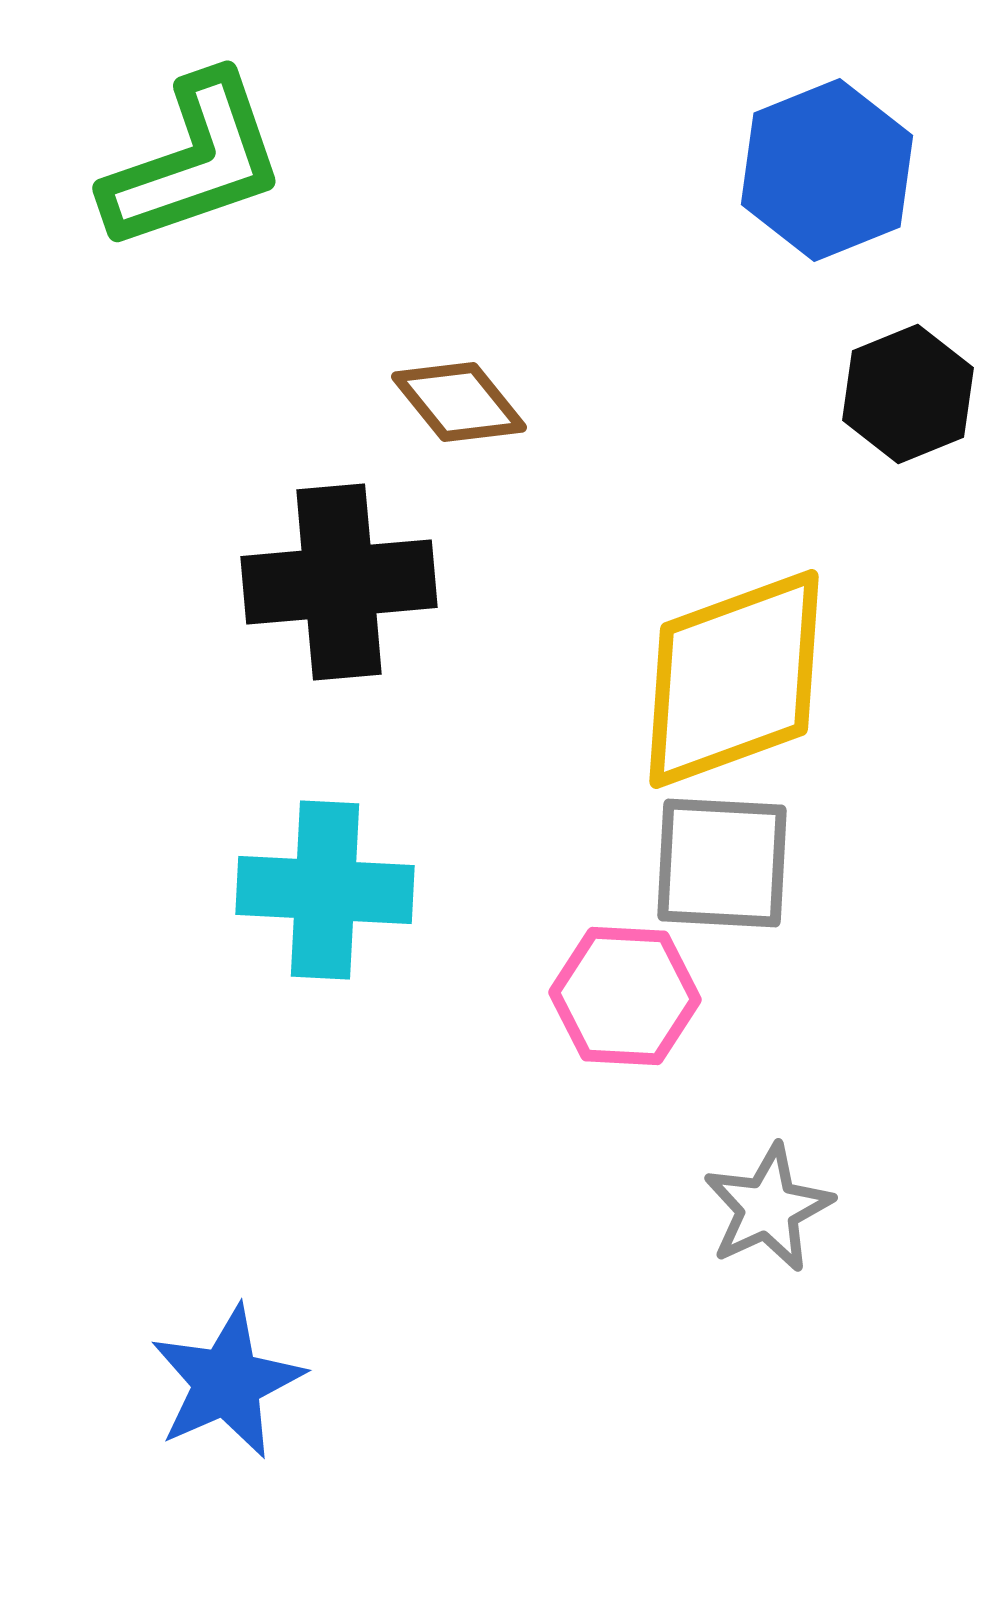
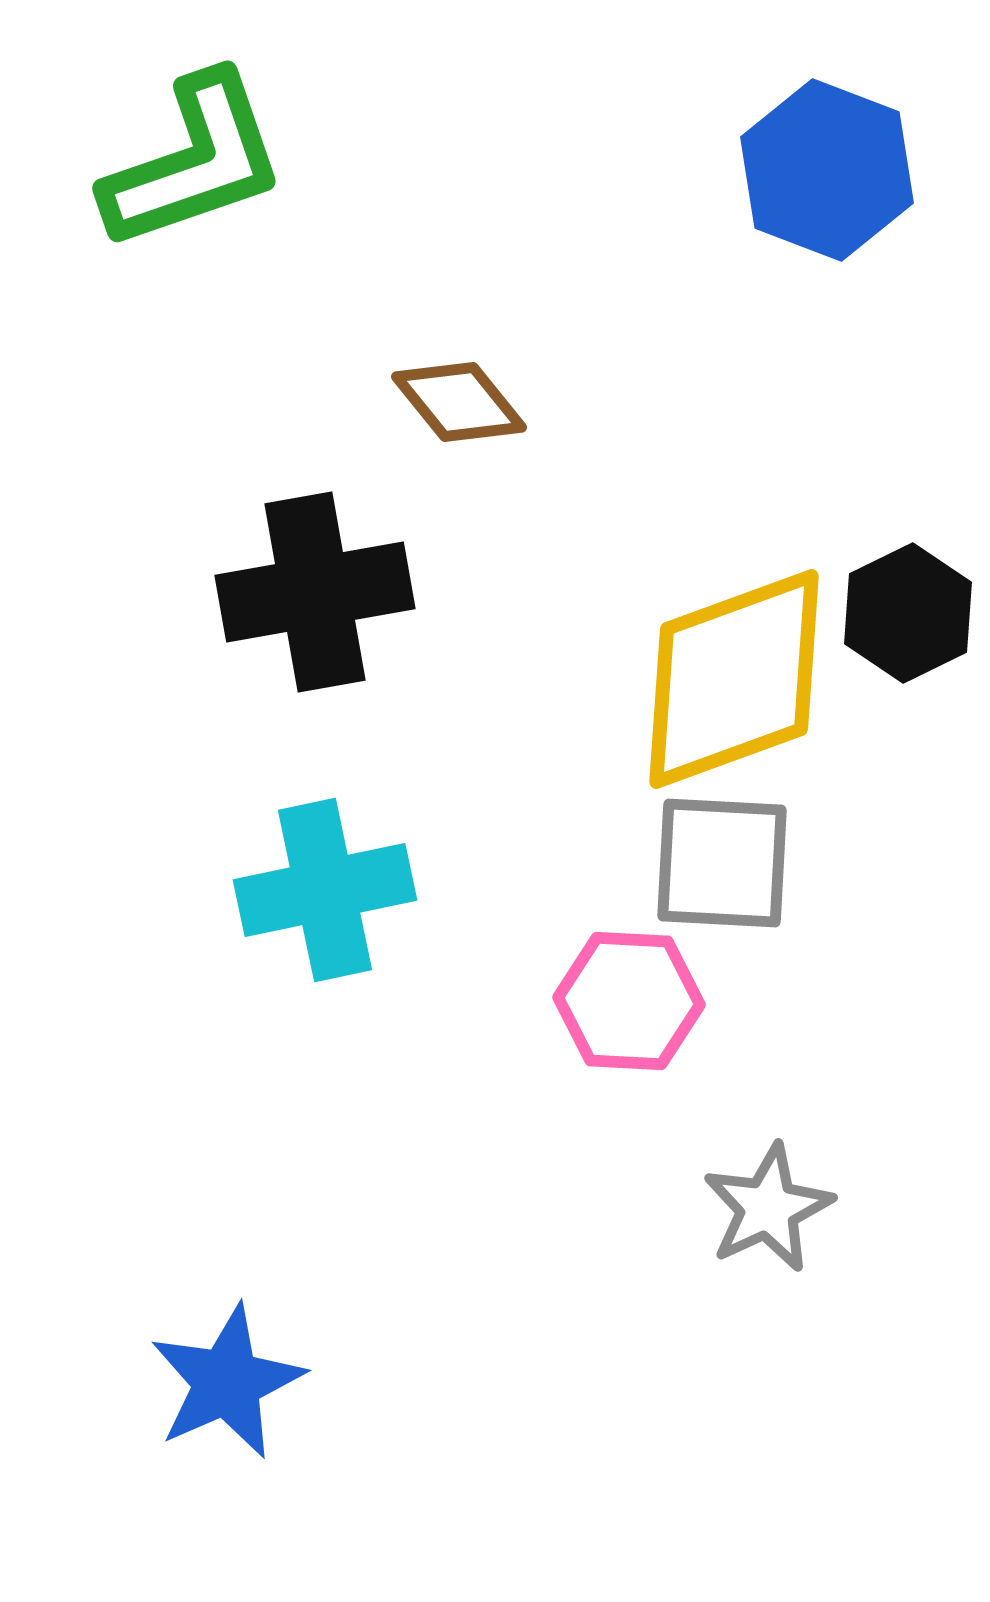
blue hexagon: rotated 17 degrees counterclockwise
black hexagon: moved 219 px down; rotated 4 degrees counterclockwise
black cross: moved 24 px left, 10 px down; rotated 5 degrees counterclockwise
cyan cross: rotated 15 degrees counterclockwise
pink hexagon: moved 4 px right, 5 px down
